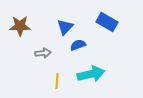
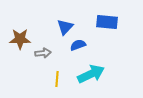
blue rectangle: rotated 25 degrees counterclockwise
brown star: moved 13 px down
cyan arrow: rotated 12 degrees counterclockwise
yellow line: moved 2 px up
